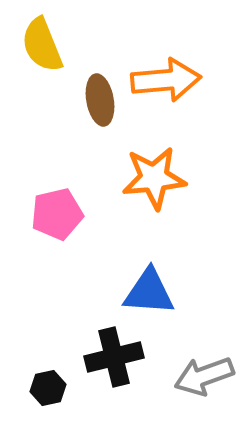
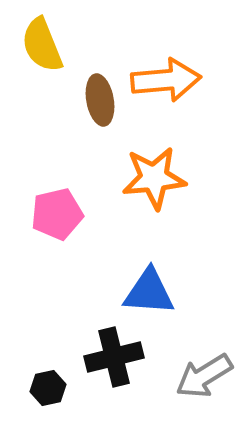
gray arrow: rotated 12 degrees counterclockwise
